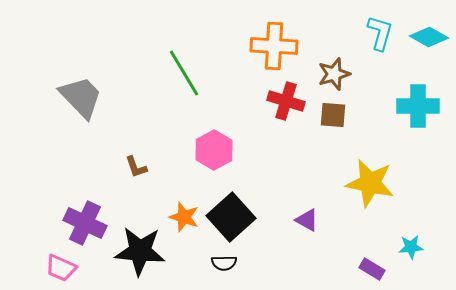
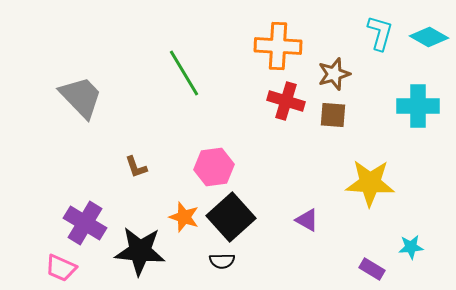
orange cross: moved 4 px right
pink hexagon: moved 17 px down; rotated 21 degrees clockwise
yellow star: rotated 9 degrees counterclockwise
purple cross: rotated 6 degrees clockwise
black semicircle: moved 2 px left, 2 px up
